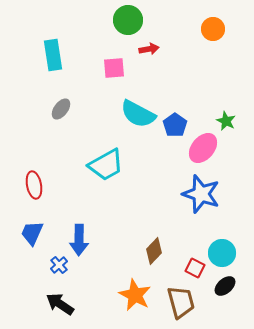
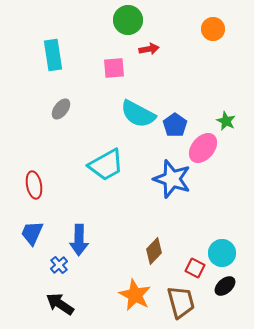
blue star: moved 29 px left, 15 px up
